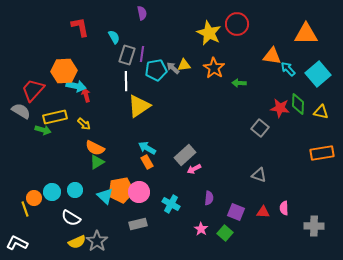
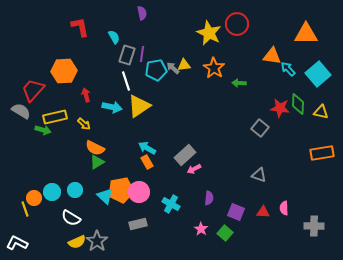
white line at (126, 81): rotated 18 degrees counterclockwise
cyan arrow at (76, 86): moved 36 px right, 21 px down
